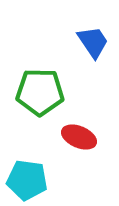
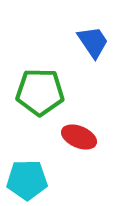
cyan pentagon: rotated 9 degrees counterclockwise
